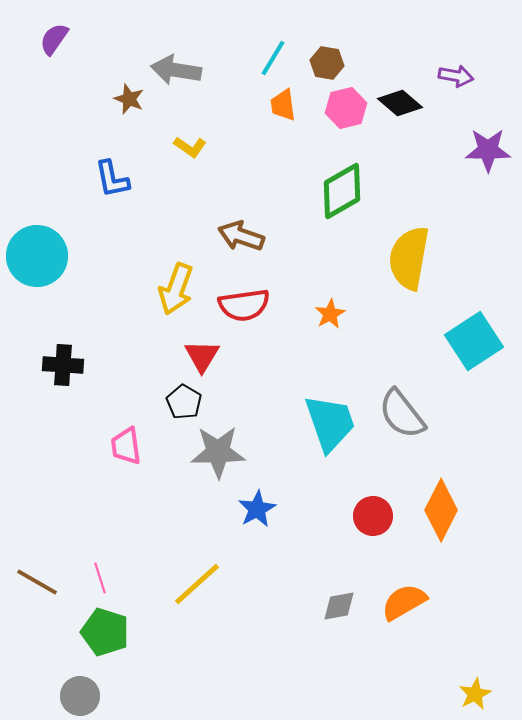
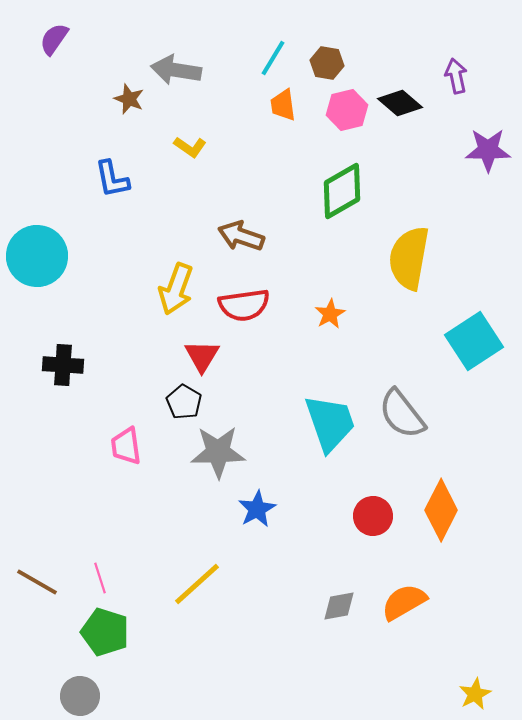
purple arrow: rotated 112 degrees counterclockwise
pink hexagon: moved 1 px right, 2 px down
